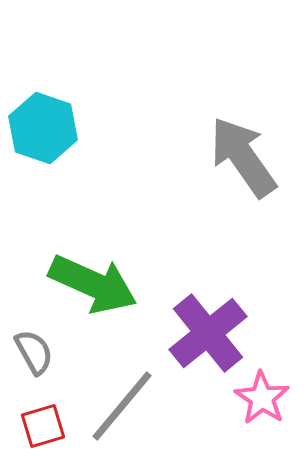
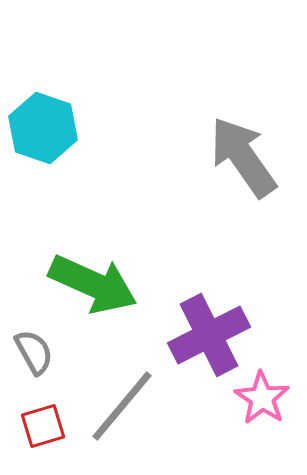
purple cross: moved 1 px right, 2 px down; rotated 12 degrees clockwise
